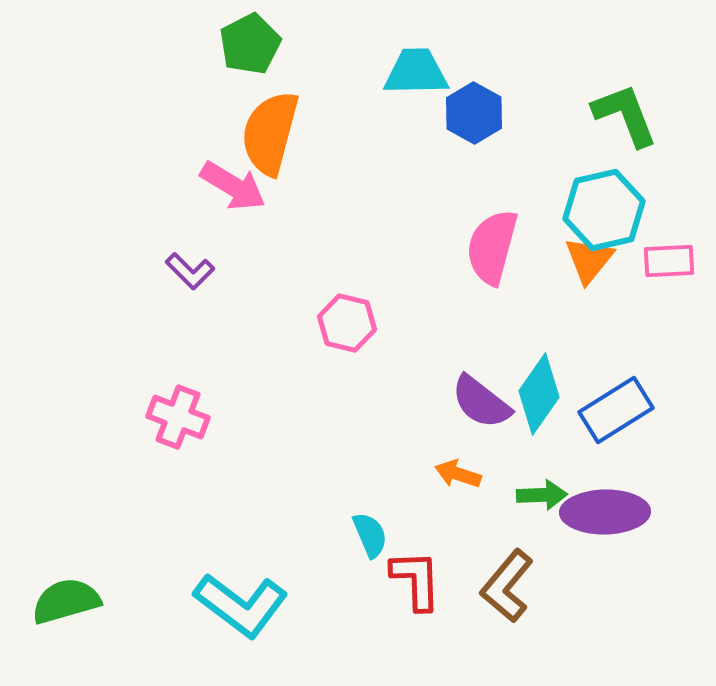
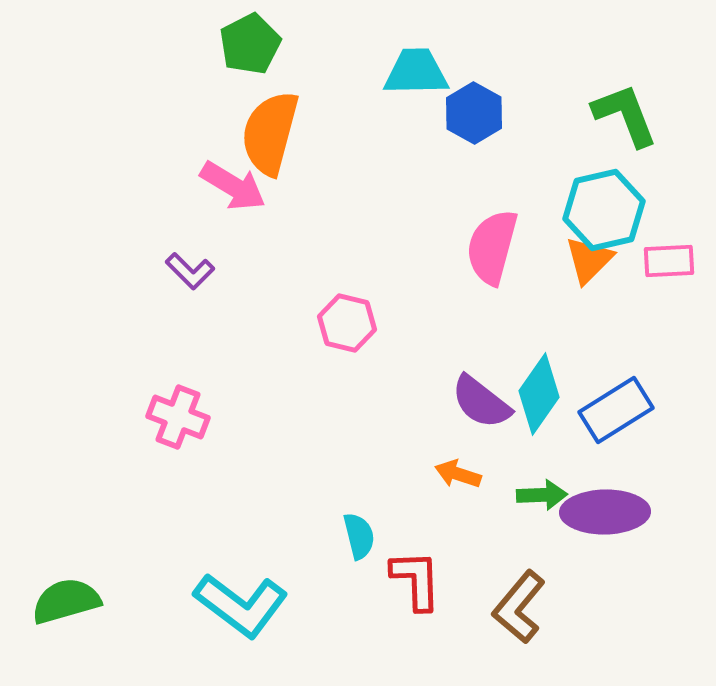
orange triangle: rotated 6 degrees clockwise
cyan semicircle: moved 11 px left, 1 px down; rotated 9 degrees clockwise
brown L-shape: moved 12 px right, 21 px down
